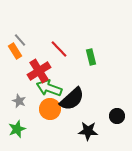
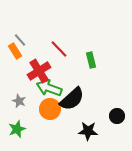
green rectangle: moved 3 px down
